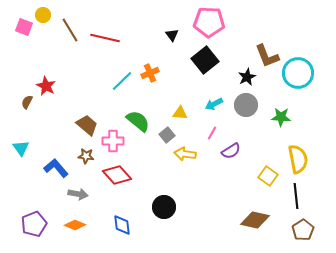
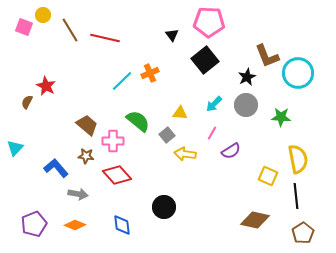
cyan arrow: rotated 18 degrees counterclockwise
cyan triangle: moved 6 px left; rotated 18 degrees clockwise
yellow square: rotated 12 degrees counterclockwise
brown pentagon: moved 3 px down
